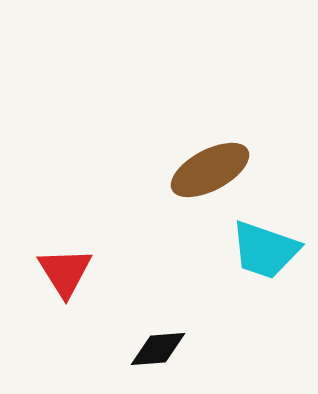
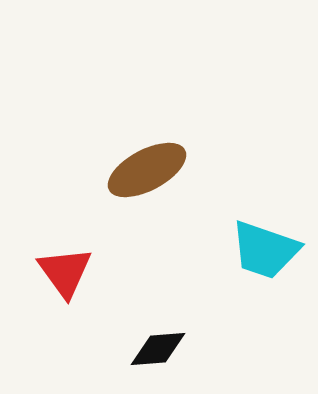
brown ellipse: moved 63 px left
red triangle: rotated 4 degrees counterclockwise
